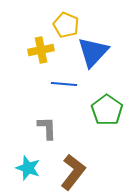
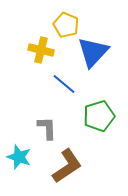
yellow cross: rotated 25 degrees clockwise
blue line: rotated 35 degrees clockwise
green pentagon: moved 8 px left, 6 px down; rotated 20 degrees clockwise
cyan star: moved 9 px left, 11 px up
brown L-shape: moved 6 px left, 6 px up; rotated 18 degrees clockwise
